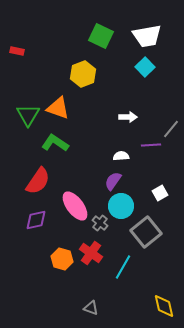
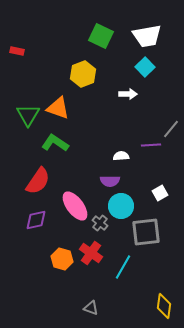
white arrow: moved 23 px up
purple semicircle: moved 3 px left; rotated 126 degrees counterclockwise
gray square: rotated 32 degrees clockwise
yellow diamond: rotated 20 degrees clockwise
